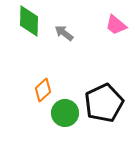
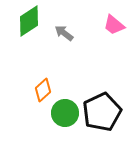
green diamond: rotated 56 degrees clockwise
pink trapezoid: moved 2 px left
black pentagon: moved 2 px left, 9 px down
